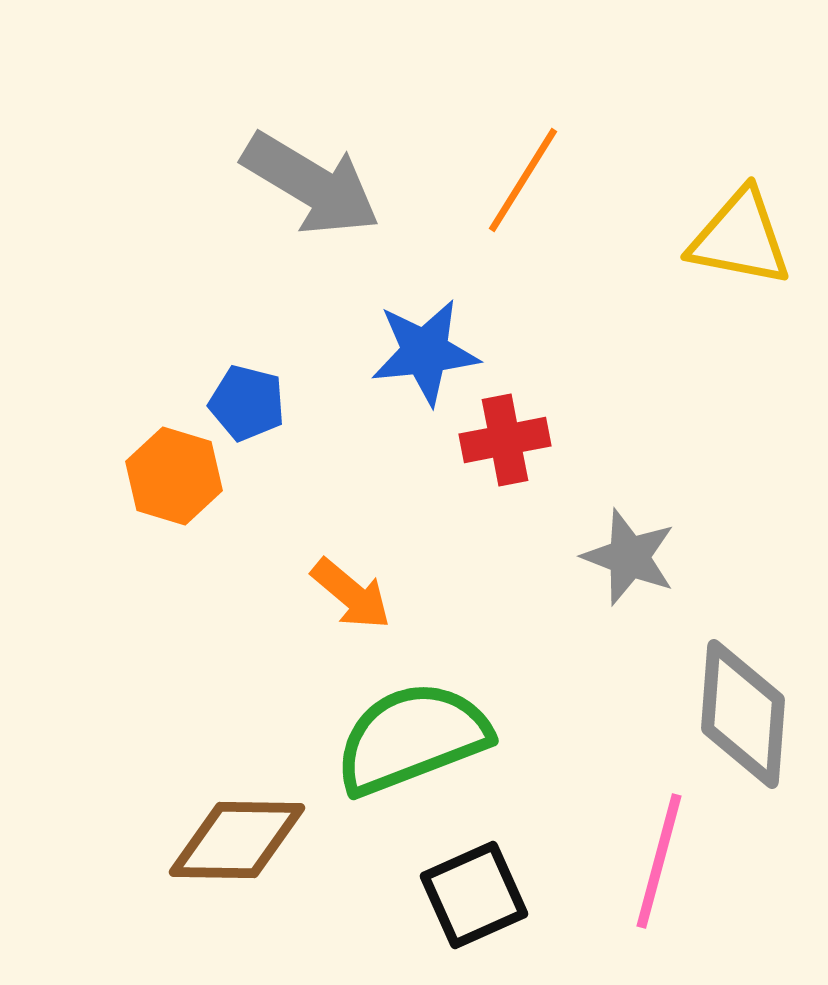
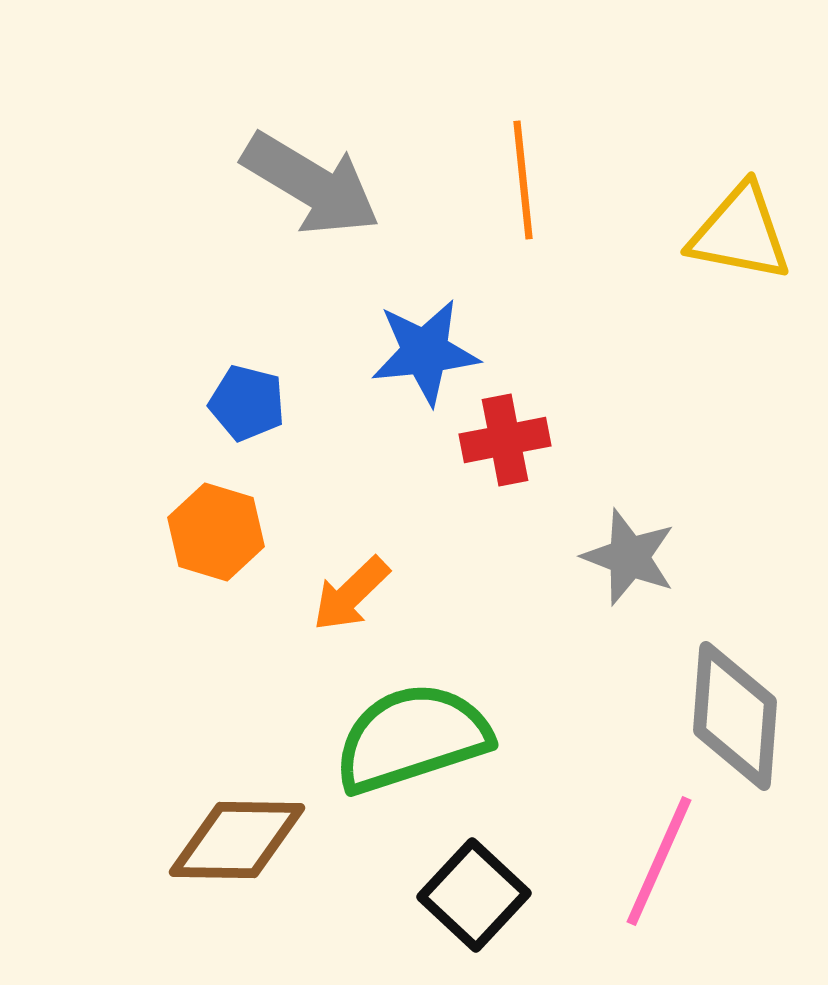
orange line: rotated 38 degrees counterclockwise
yellow triangle: moved 5 px up
orange hexagon: moved 42 px right, 56 px down
orange arrow: rotated 96 degrees clockwise
gray diamond: moved 8 px left, 2 px down
green semicircle: rotated 3 degrees clockwise
pink line: rotated 9 degrees clockwise
black square: rotated 23 degrees counterclockwise
